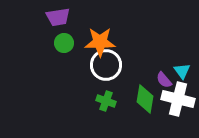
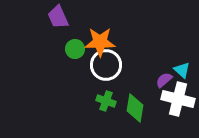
purple trapezoid: rotated 75 degrees clockwise
green circle: moved 11 px right, 6 px down
cyan triangle: moved 1 px up; rotated 12 degrees counterclockwise
purple semicircle: rotated 90 degrees clockwise
green diamond: moved 10 px left, 9 px down
